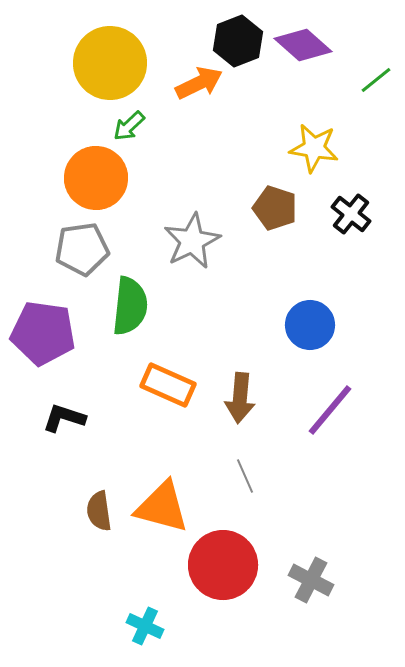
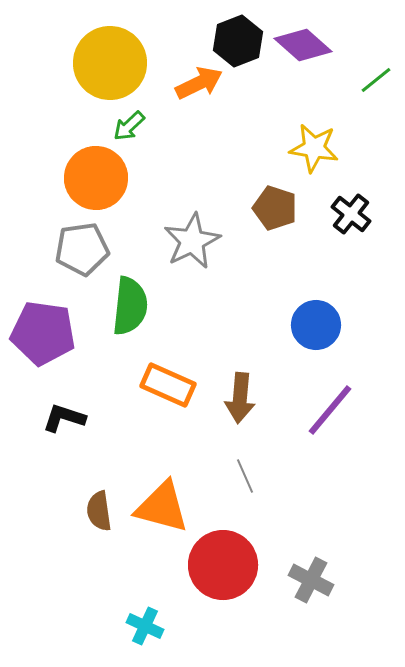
blue circle: moved 6 px right
